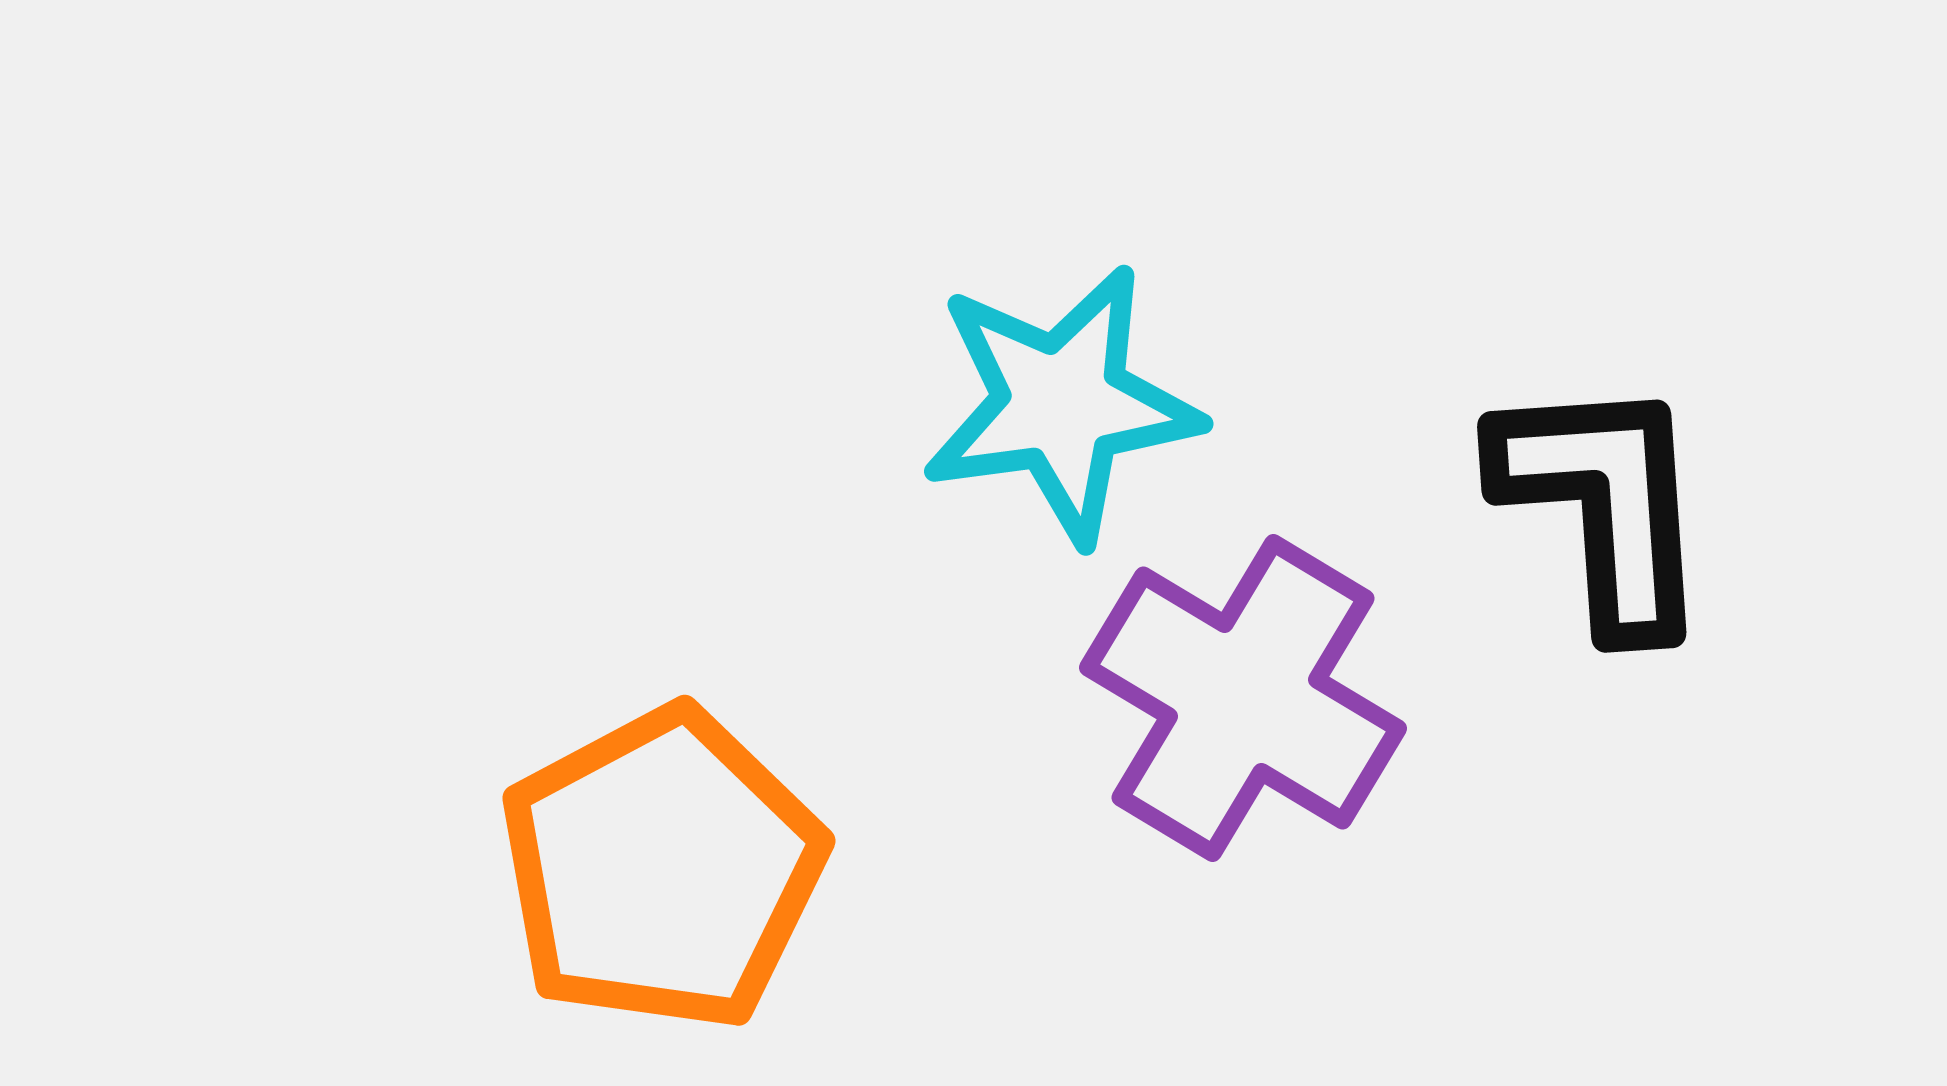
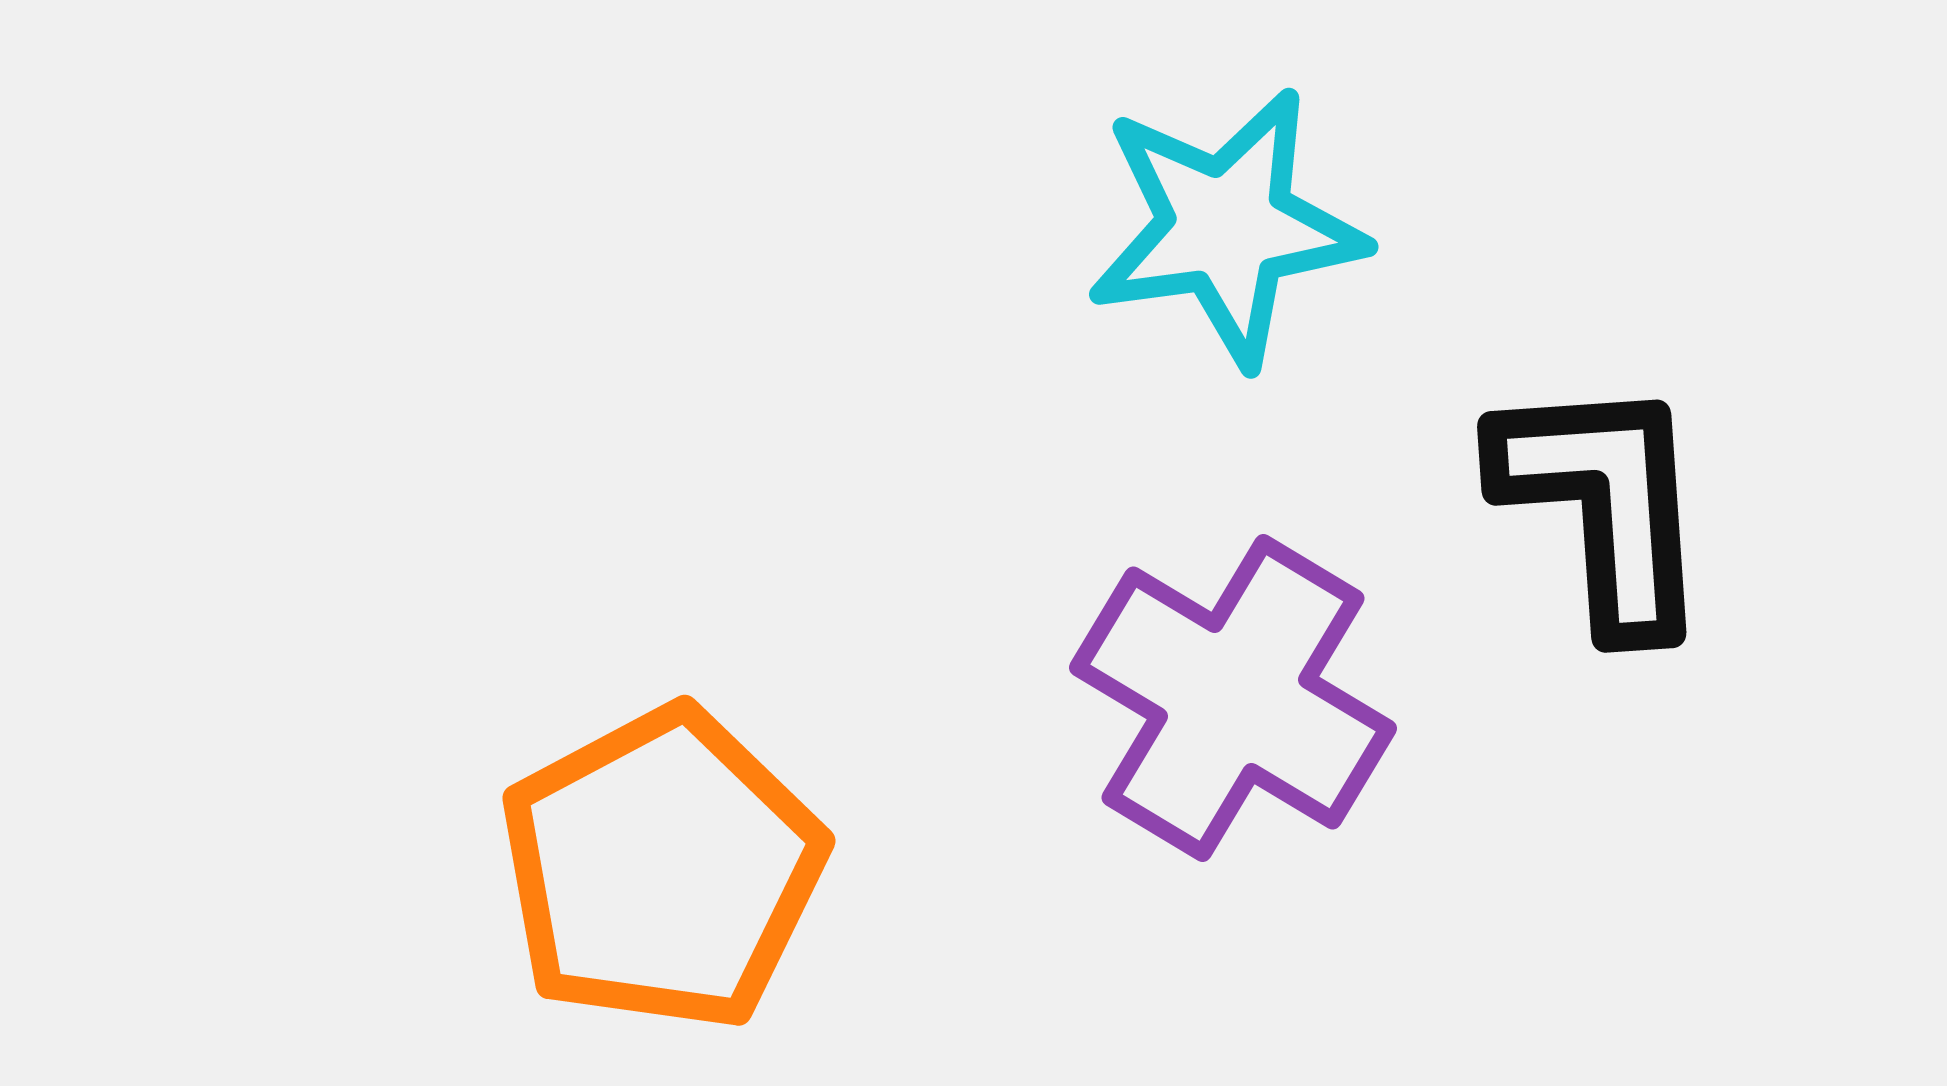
cyan star: moved 165 px right, 177 px up
purple cross: moved 10 px left
